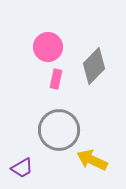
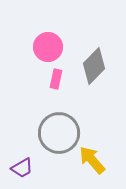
gray circle: moved 3 px down
yellow arrow: rotated 24 degrees clockwise
